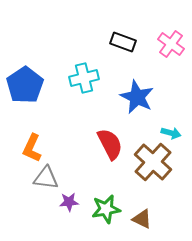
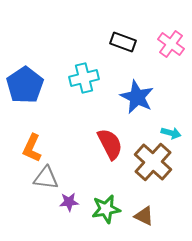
brown triangle: moved 2 px right, 3 px up
